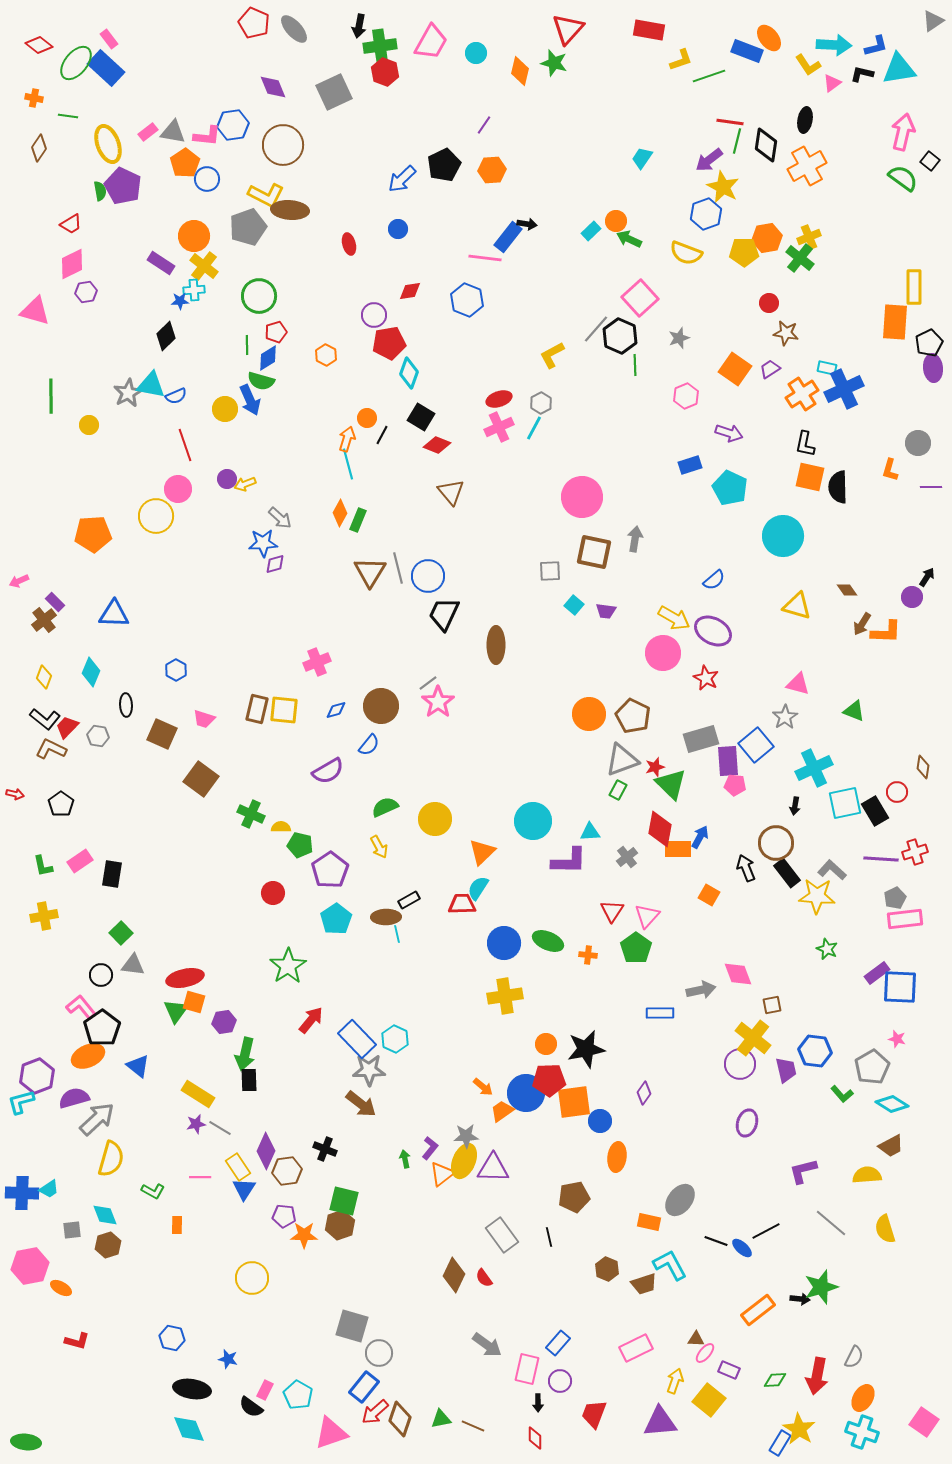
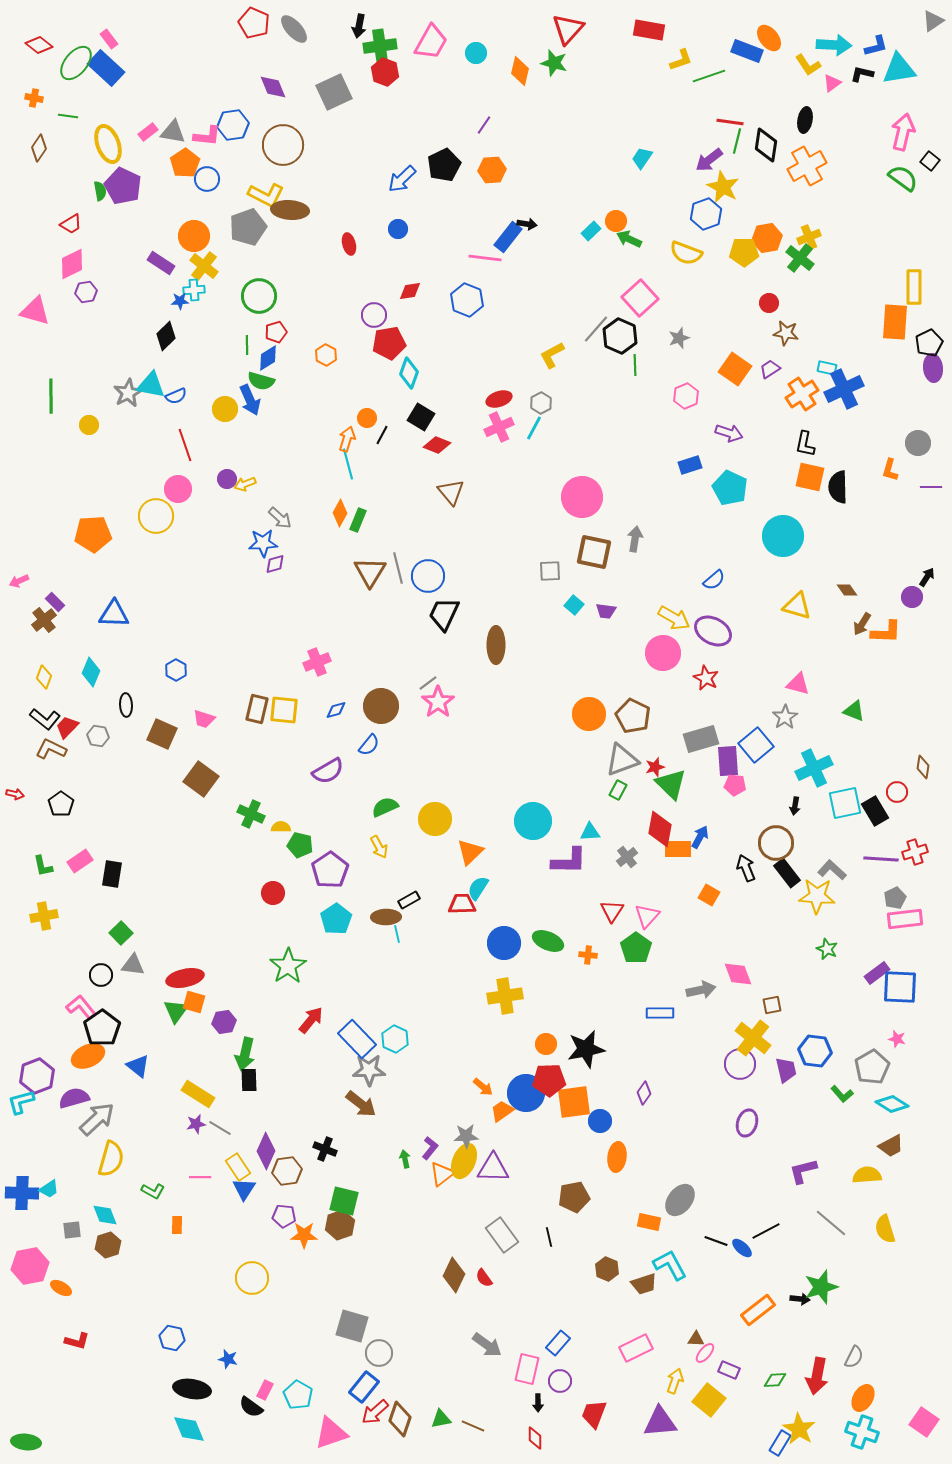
orange triangle at (482, 852): moved 12 px left
